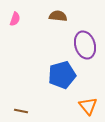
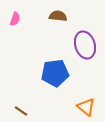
blue pentagon: moved 7 px left, 2 px up; rotated 8 degrees clockwise
orange triangle: moved 2 px left, 1 px down; rotated 12 degrees counterclockwise
brown line: rotated 24 degrees clockwise
